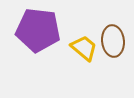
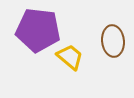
yellow trapezoid: moved 14 px left, 9 px down
